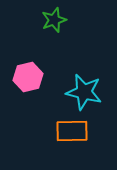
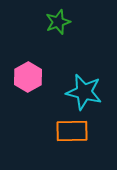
green star: moved 4 px right, 2 px down
pink hexagon: rotated 16 degrees counterclockwise
